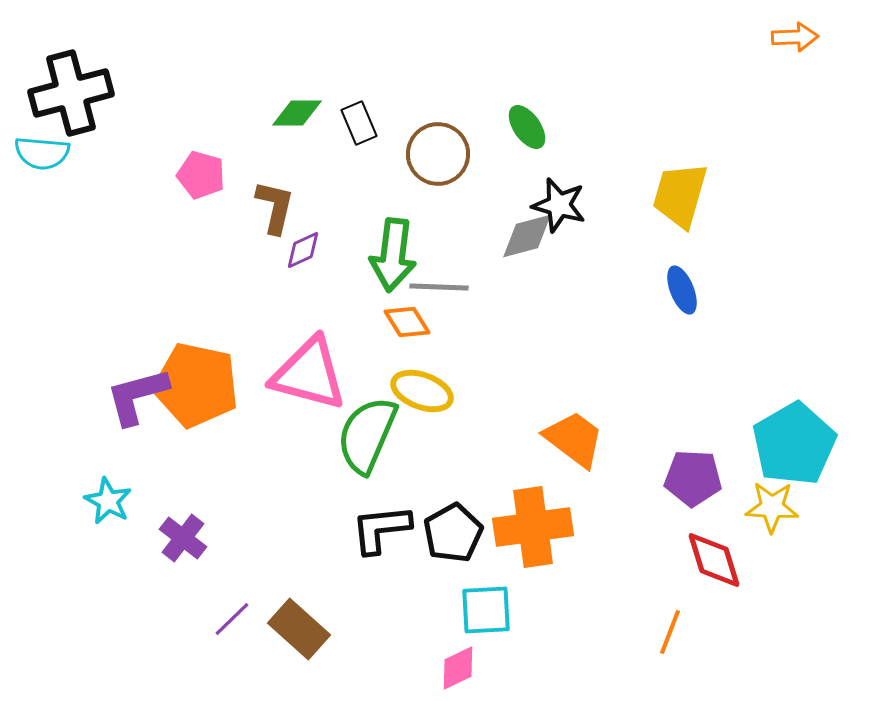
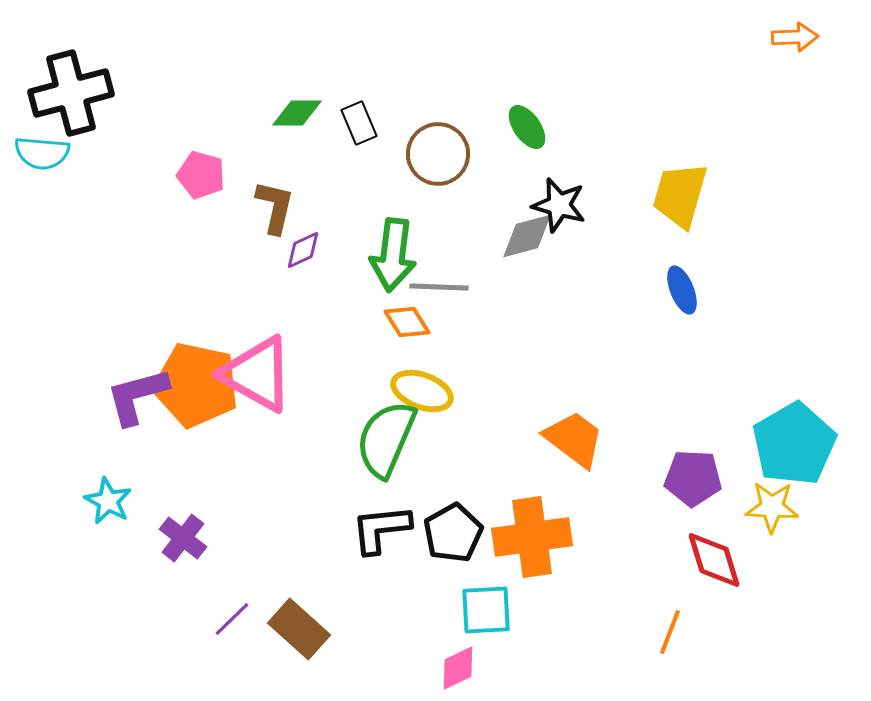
pink triangle: moved 52 px left; rotated 14 degrees clockwise
green semicircle: moved 19 px right, 4 px down
orange cross: moved 1 px left, 10 px down
